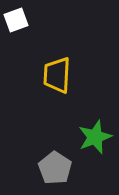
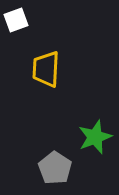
yellow trapezoid: moved 11 px left, 6 px up
